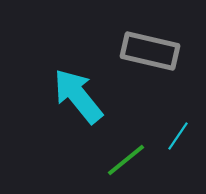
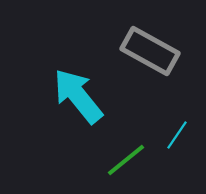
gray rectangle: rotated 16 degrees clockwise
cyan line: moved 1 px left, 1 px up
